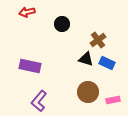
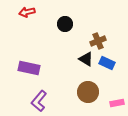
black circle: moved 3 px right
brown cross: moved 1 px down; rotated 14 degrees clockwise
black triangle: rotated 14 degrees clockwise
purple rectangle: moved 1 px left, 2 px down
pink rectangle: moved 4 px right, 3 px down
